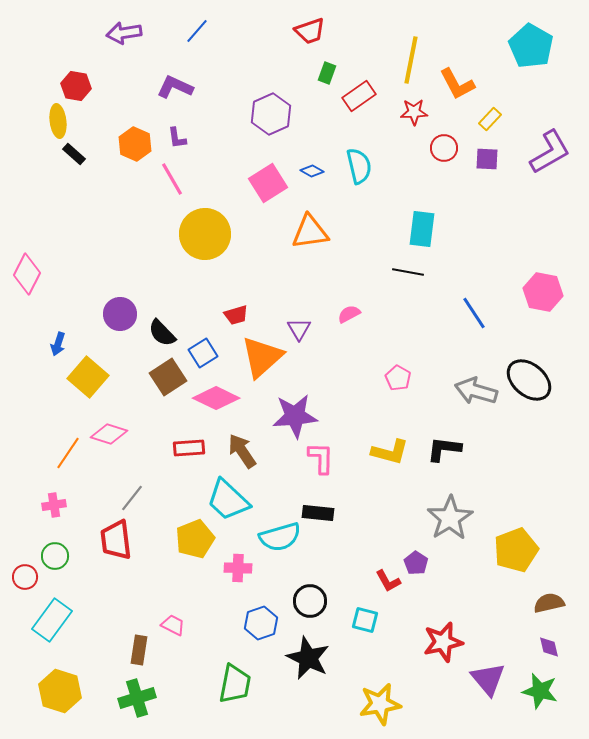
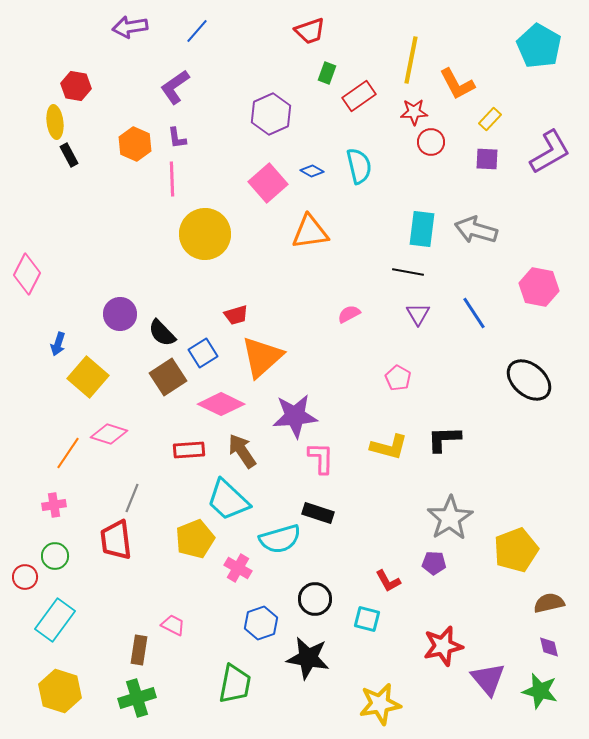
purple arrow at (124, 33): moved 6 px right, 6 px up
cyan pentagon at (531, 46): moved 8 px right
purple L-shape at (175, 87): rotated 60 degrees counterclockwise
yellow ellipse at (58, 121): moved 3 px left, 1 px down
red circle at (444, 148): moved 13 px left, 6 px up
black rectangle at (74, 154): moved 5 px left, 1 px down; rotated 20 degrees clockwise
pink line at (172, 179): rotated 28 degrees clockwise
pink square at (268, 183): rotated 9 degrees counterclockwise
pink hexagon at (543, 292): moved 4 px left, 5 px up
purple triangle at (299, 329): moved 119 px right, 15 px up
gray arrow at (476, 391): moved 161 px up
pink diamond at (216, 398): moved 5 px right, 6 px down
red rectangle at (189, 448): moved 2 px down
black L-shape at (444, 449): moved 10 px up; rotated 9 degrees counterclockwise
yellow L-shape at (390, 452): moved 1 px left, 5 px up
gray line at (132, 498): rotated 16 degrees counterclockwise
black rectangle at (318, 513): rotated 12 degrees clockwise
cyan semicircle at (280, 537): moved 2 px down
purple pentagon at (416, 563): moved 18 px right; rotated 30 degrees counterclockwise
pink cross at (238, 568): rotated 28 degrees clockwise
black circle at (310, 601): moved 5 px right, 2 px up
cyan rectangle at (52, 620): moved 3 px right
cyan square at (365, 620): moved 2 px right, 1 px up
red star at (443, 642): moved 4 px down
black star at (308, 658): rotated 15 degrees counterclockwise
